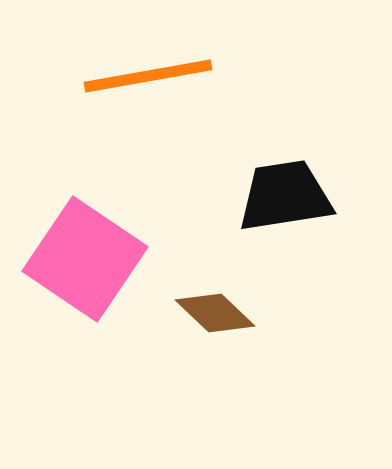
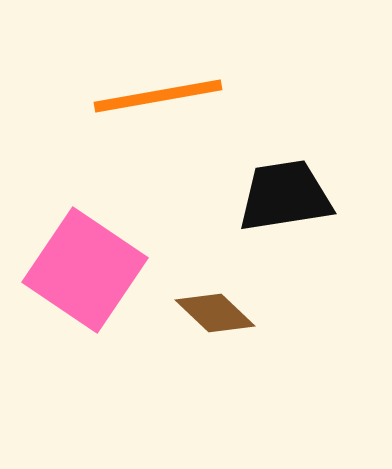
orange line: moved 10 px right, 20 px down
pink square: moved 11 px down
